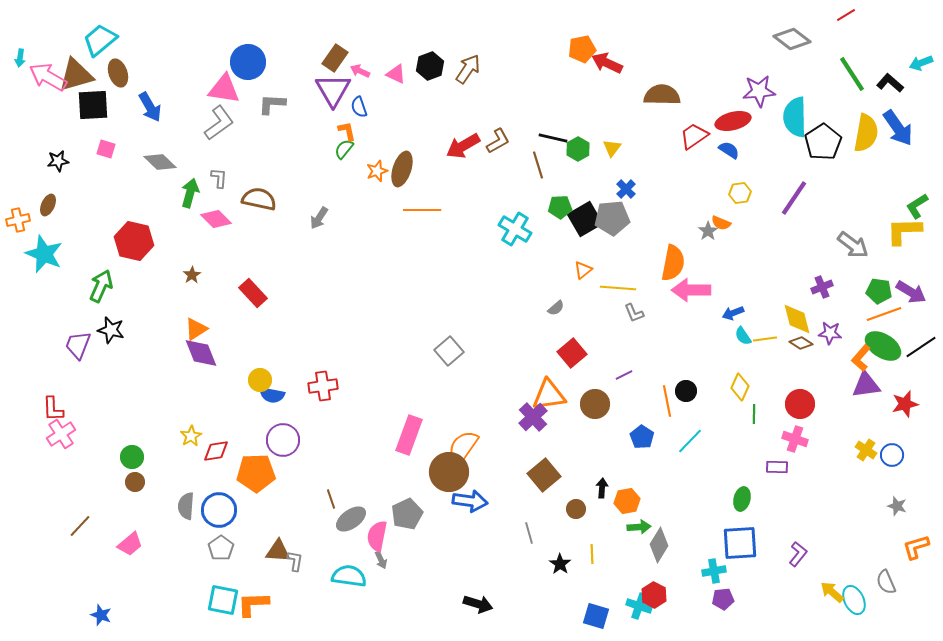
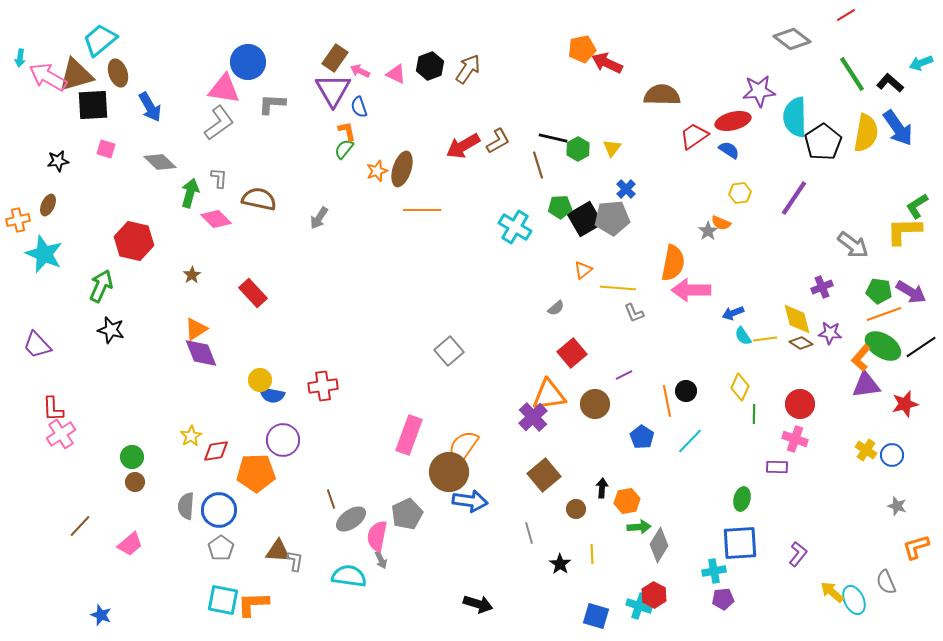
cyan cross at (515, 229): moved 2 px up
purple trapezoid at (78, 345): moved 41 px left; rotated 64 degrees counterclockwise
